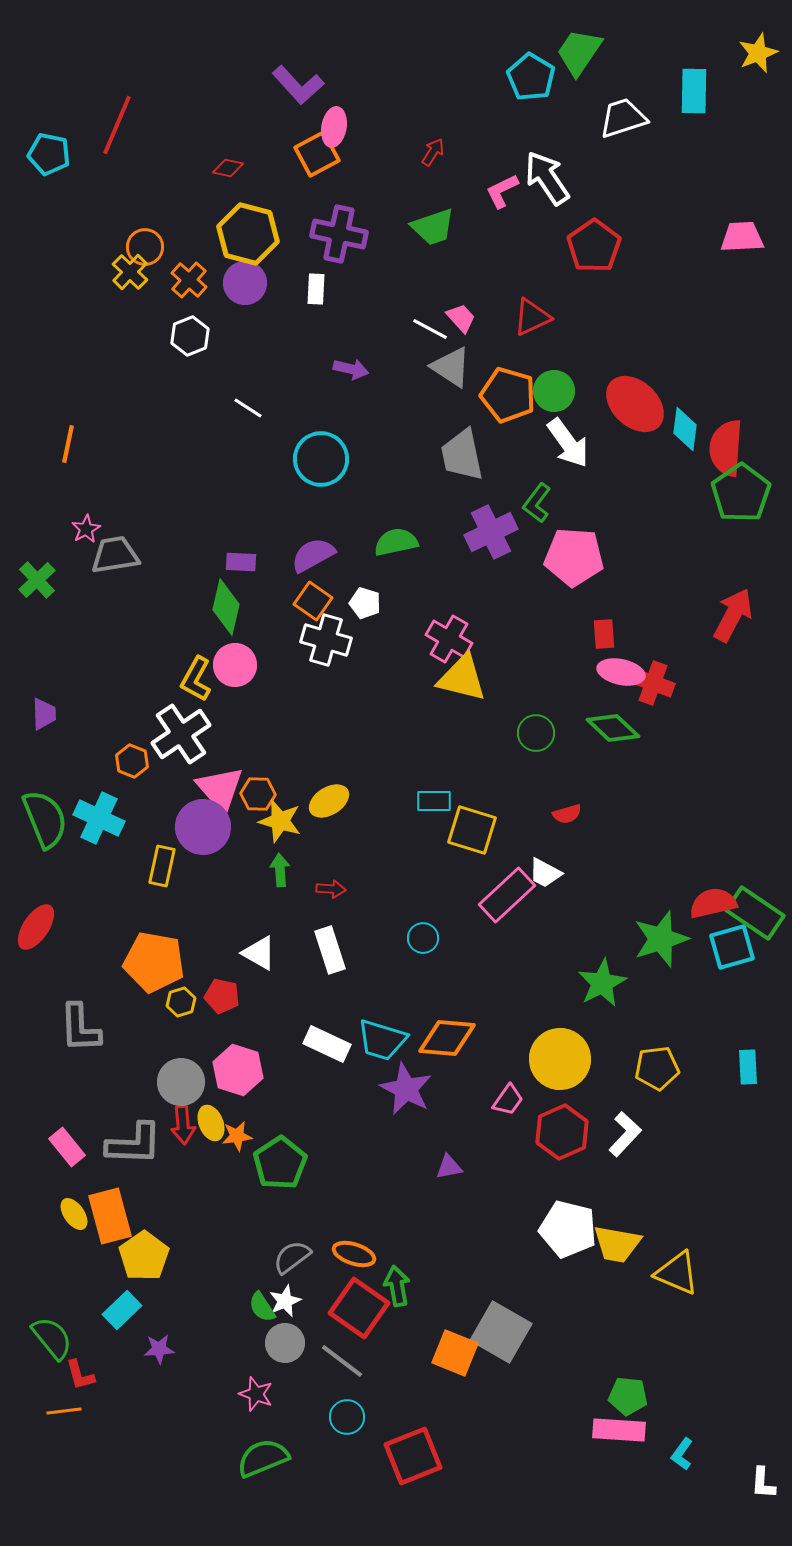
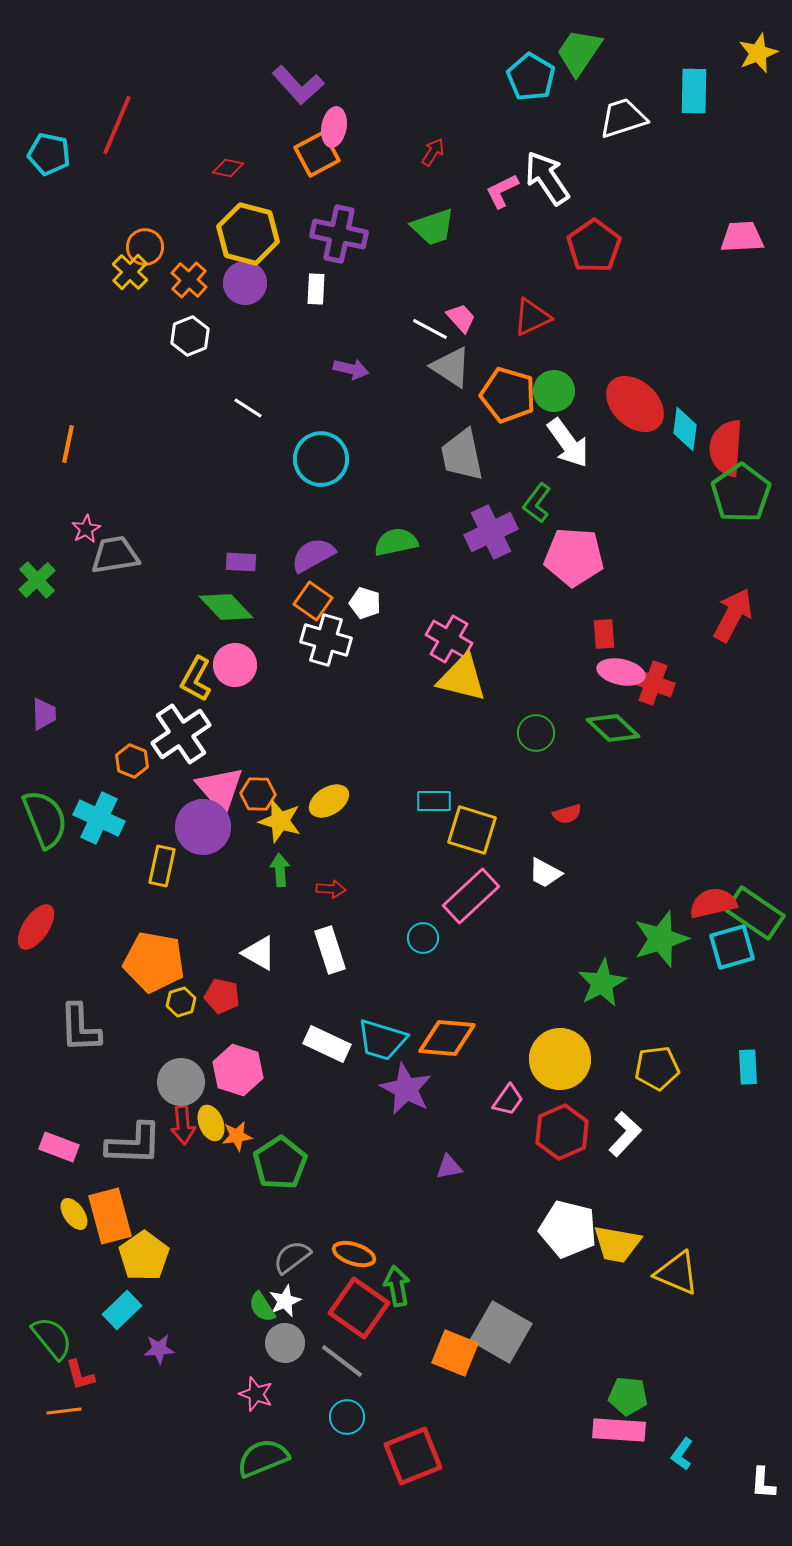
green diamond at (226, 607): rotated 56 degrees counterclockwise
pink rectangle at (507, 895): moved 36 px left, 1 px down
pink rectangle at (67, 1147): moved 8 px left; rotated 30 degrees counterclockwise
